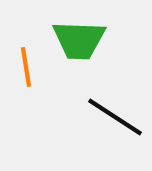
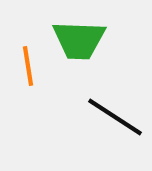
orange line: moved 2 px right, 1 px up
